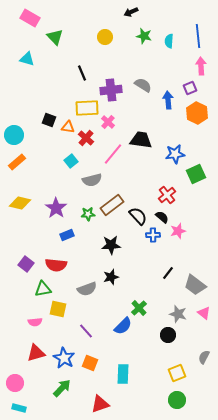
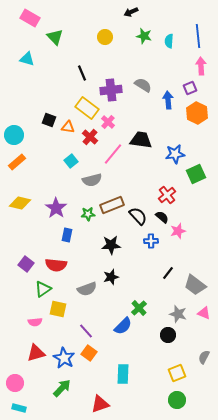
yellow rectangle at (87, 108): rotated 40 degrees clockwise
red cross at (86, 138): moved 4 px right, 1 px up
brown rectangle at (112, 205): rotated 15 degrees clockwise
blue rectangle at (67, 235): rotated 56 degrees counterclockwise
blue cross at (153, 235): moved 2 px left, 6 px down
green triangle at (43, 289): rotated 24 degrees counterclockwise
pink triangle at (204, 313): rotated 16 degrees counterclockwise
orange square at (90, 363): moved 1 px left, 10 px up; rotated 14 degrees clockwise
